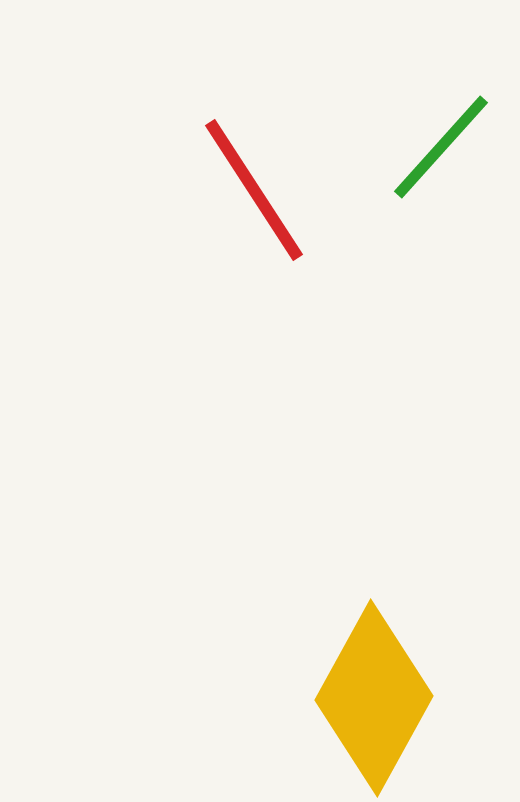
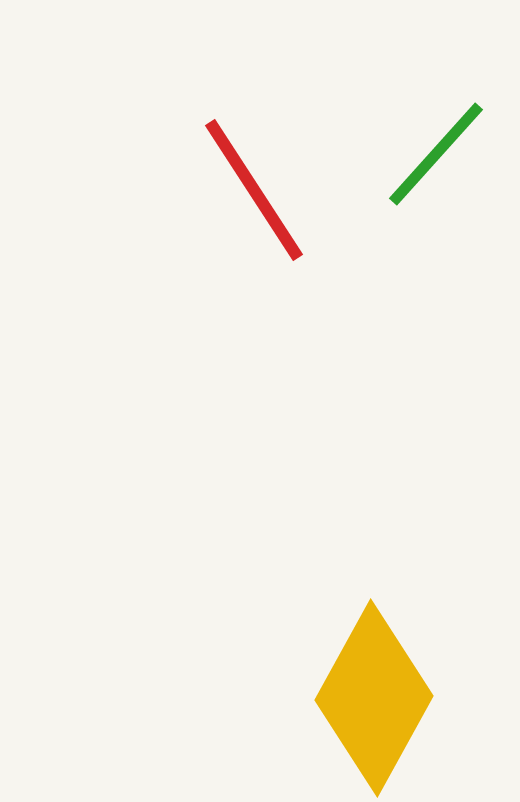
green line: moved 5 px left, 7 px down
